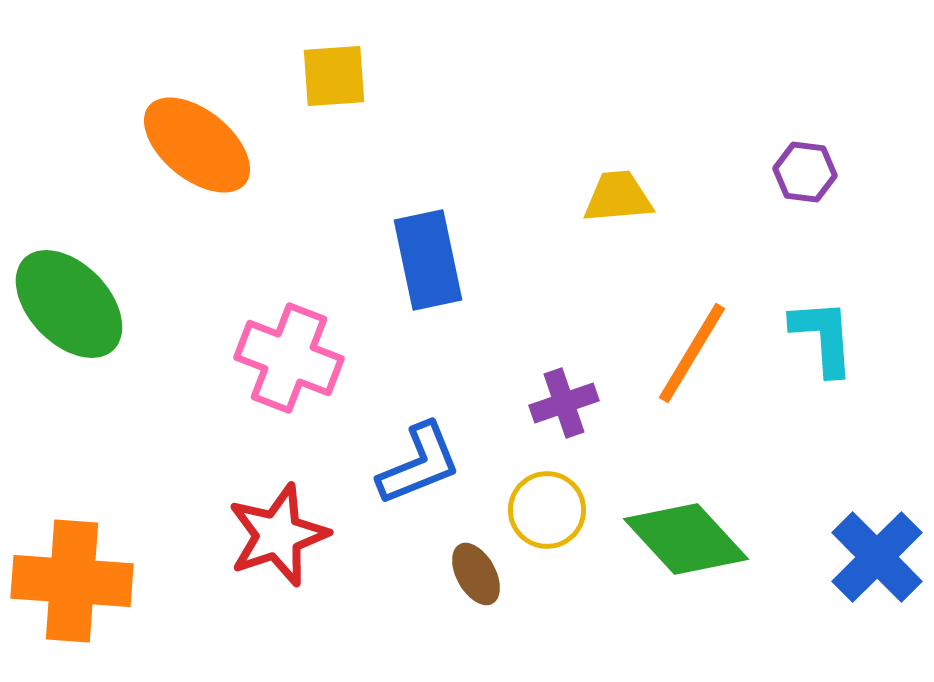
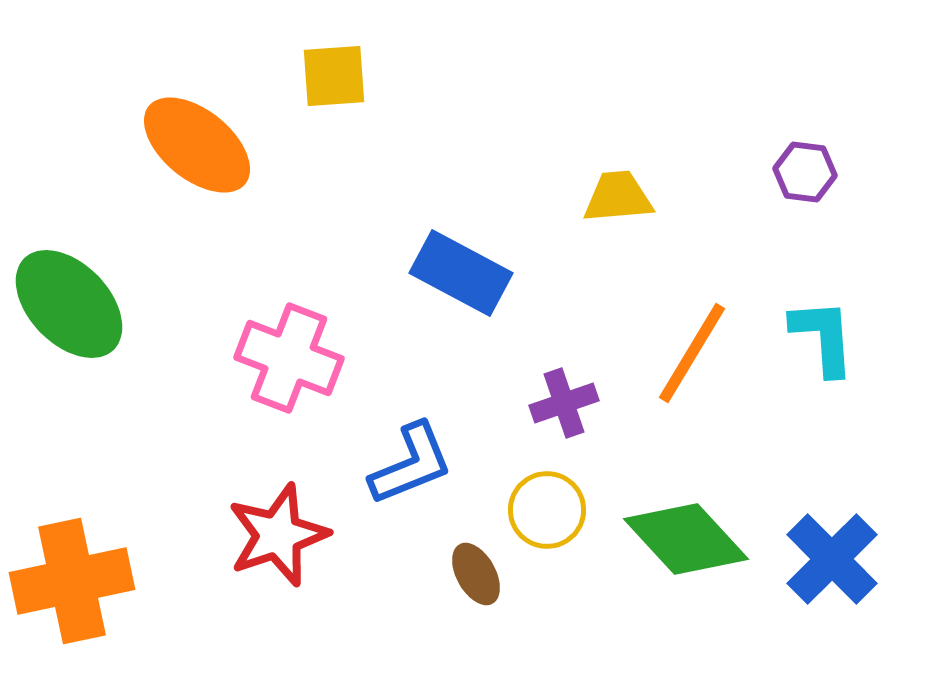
blue rectangle: moved 33 px right, 13 px down; rotated 50 degrees counterclockwise
blue L-shape: moved 8 px left
blue cross: moved 45 px left, 2 px down
orange cross: rotated 16 degrees counterclockwise
